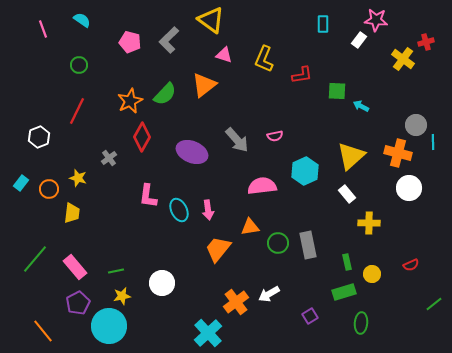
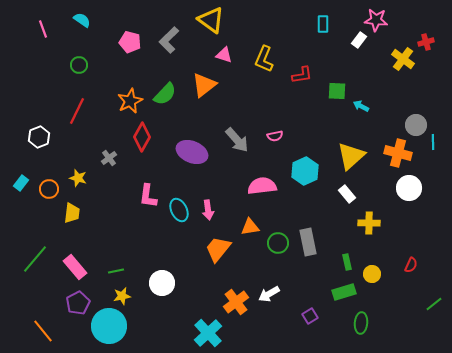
gray rectangle at (308, 245): moved 3 px up
red semicircle at (411, 265): rotated 42 degrees counterclockwise
